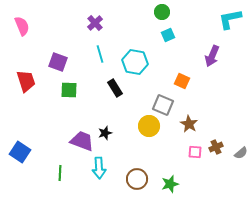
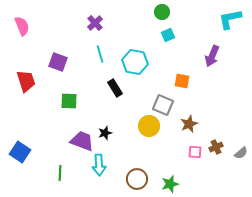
orange square: rotated 14 degrees counterclockwise
green square: moved 11 px down
brown star: rotated 18 degrees clockwise
cyan arrow: moved 3 px up
